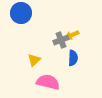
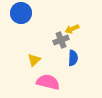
yellow arrow: moved 6 px up
